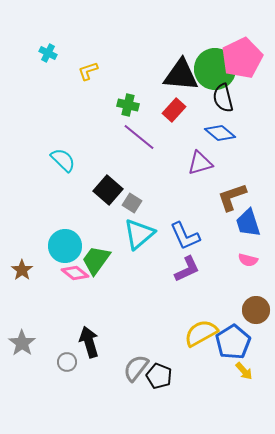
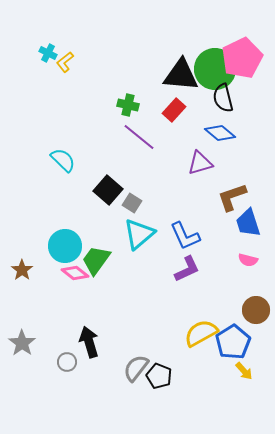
yellow L-shape: moved 23 px left, 9 px up; rotated 20 degrees counterclockwise
